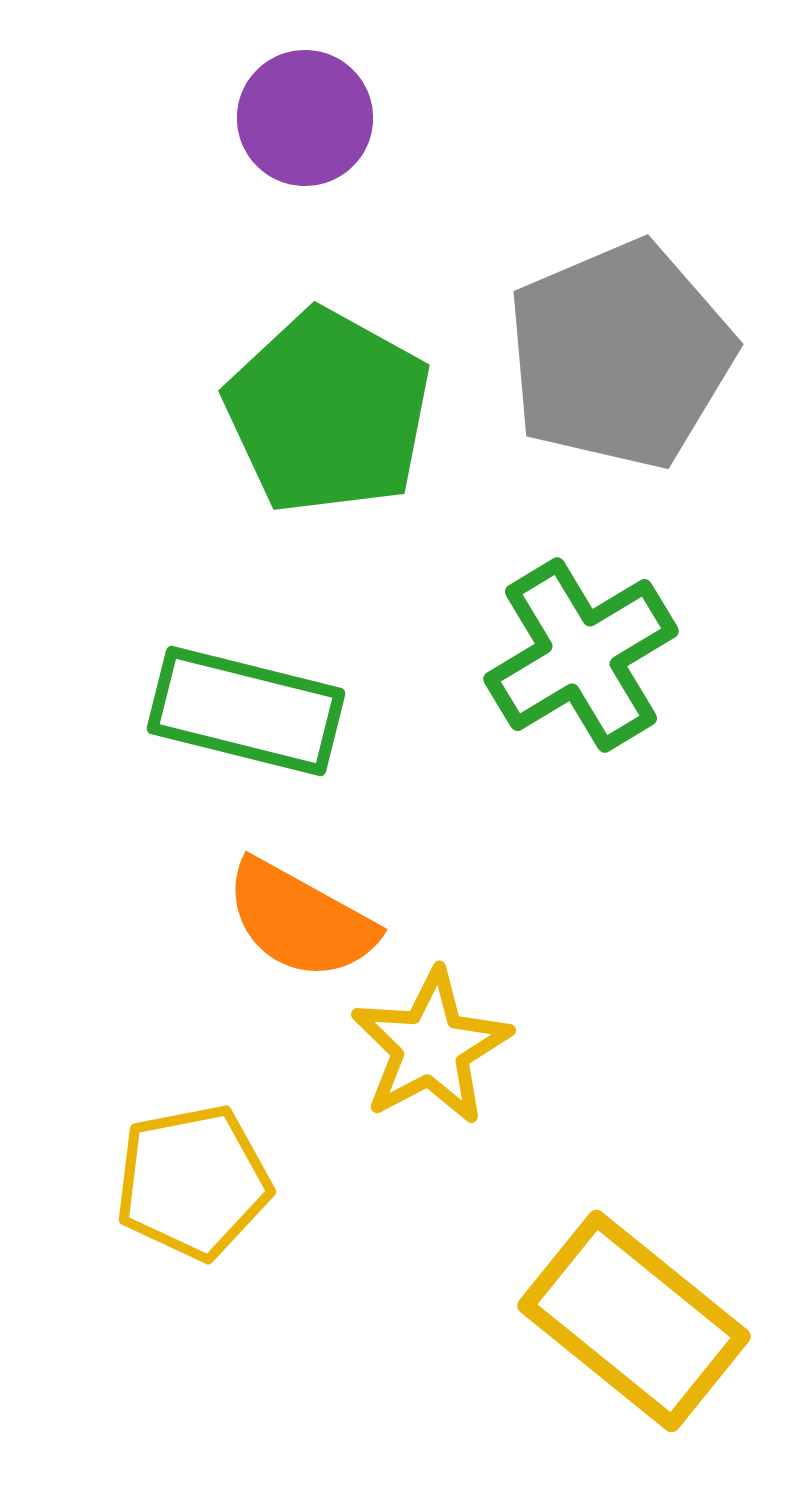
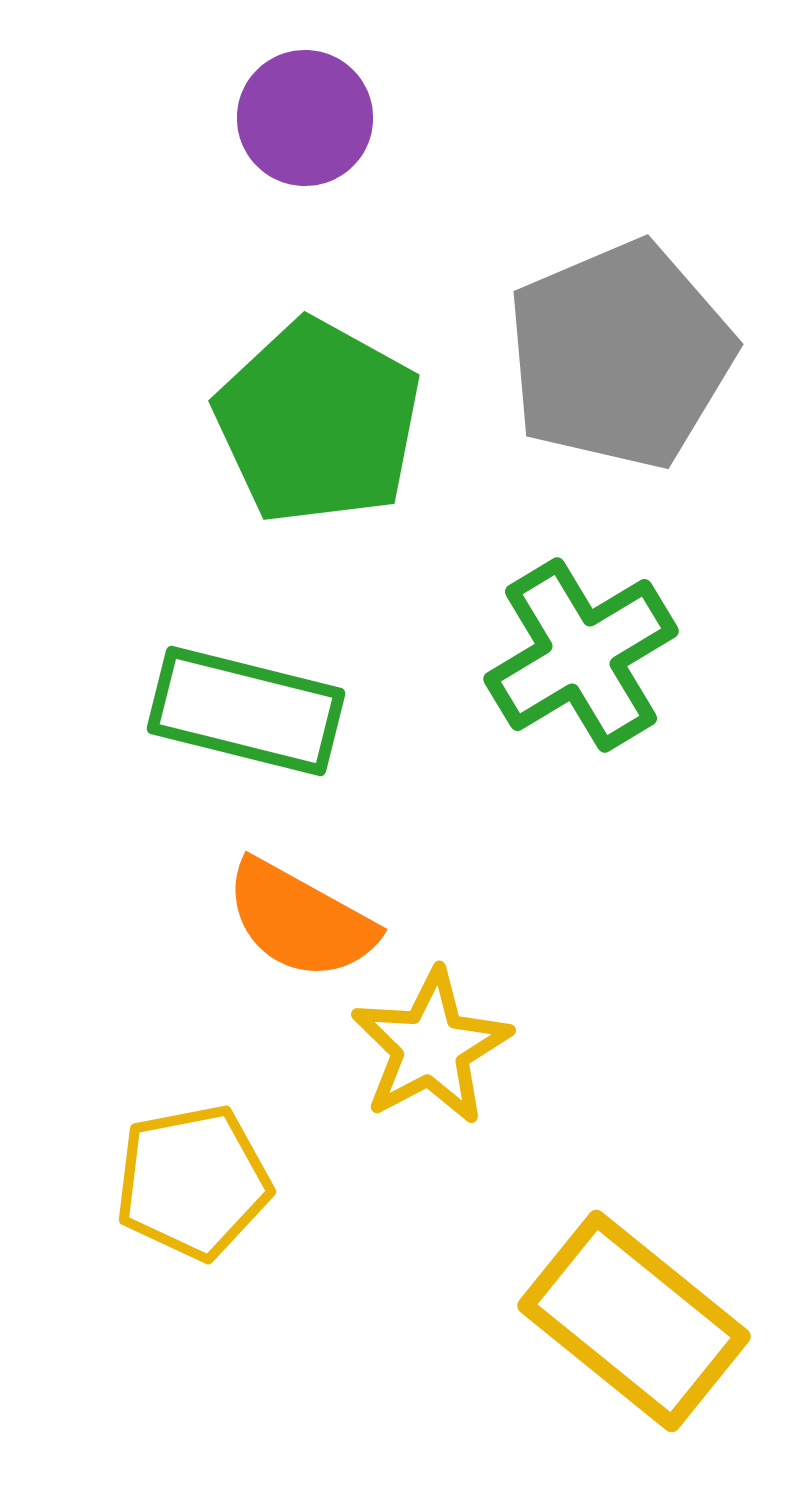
green pentagon: moved 10 px left, 10 px down
